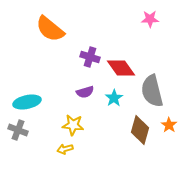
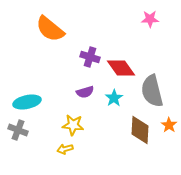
brown diamond: rotated 12 degrees counterclockwise
